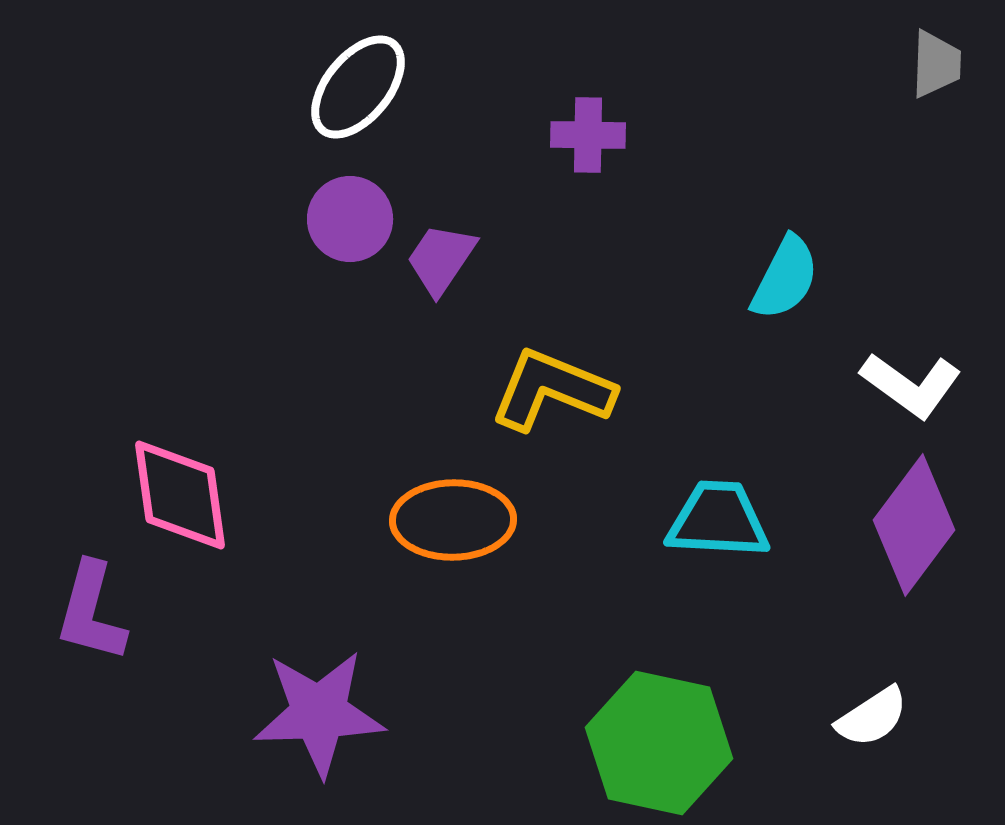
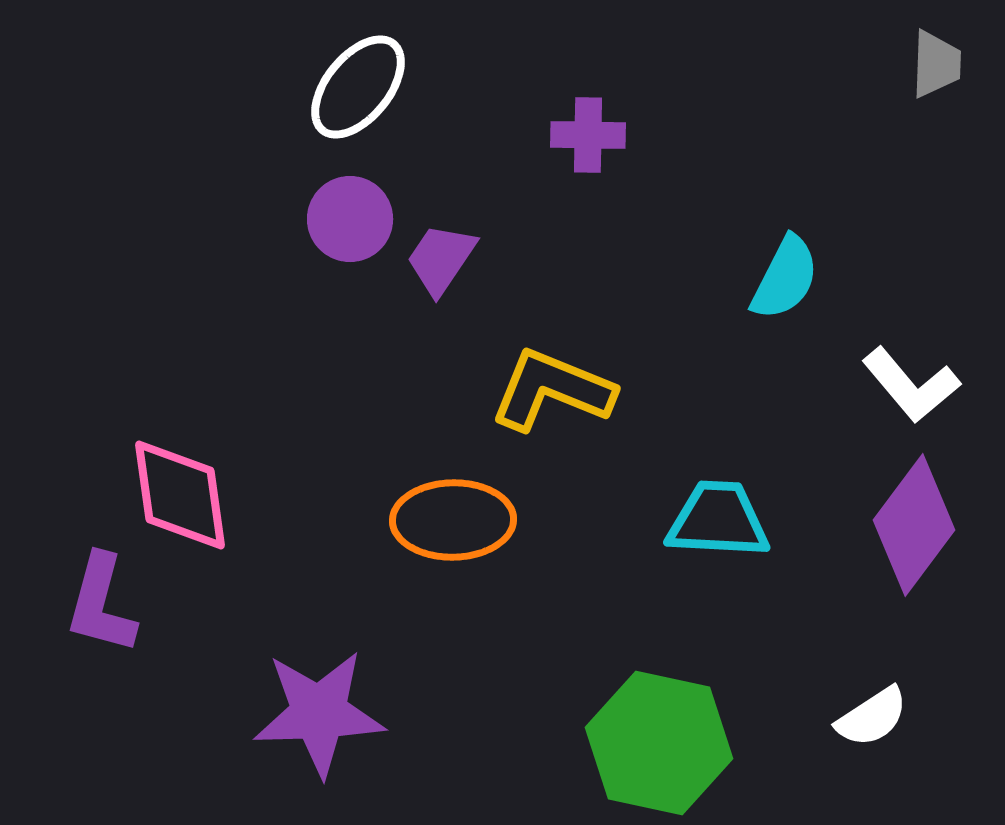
white L-shape: rotated 14 degrees clockwise
purple L-shape: moved 10 px right, 8 px up
